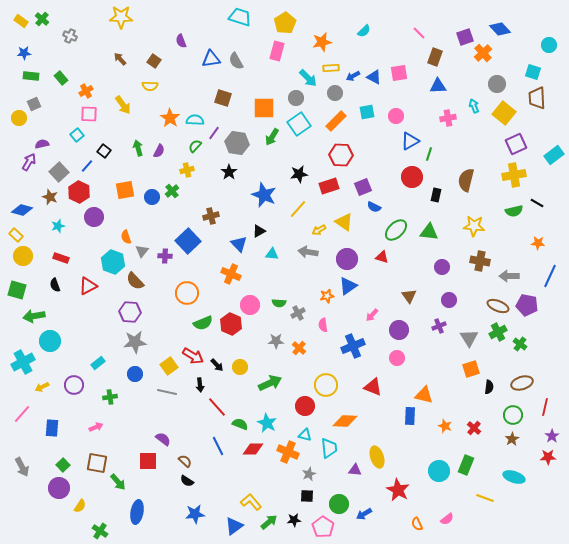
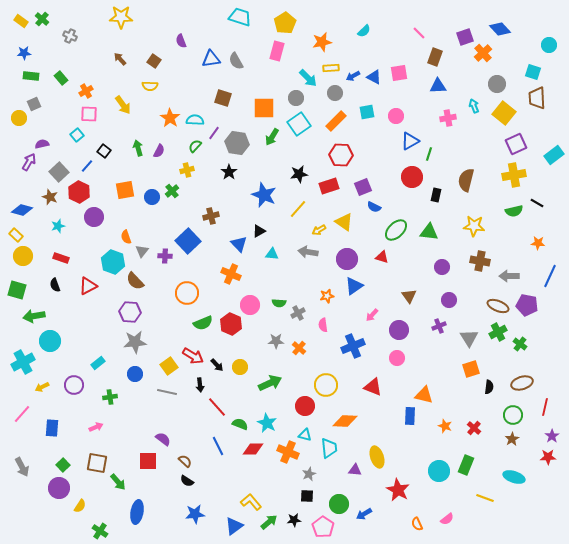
blue triangle at (348, 286): moved 6 px right
